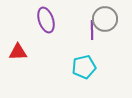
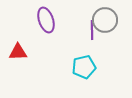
gray circle: moved 1 px down
